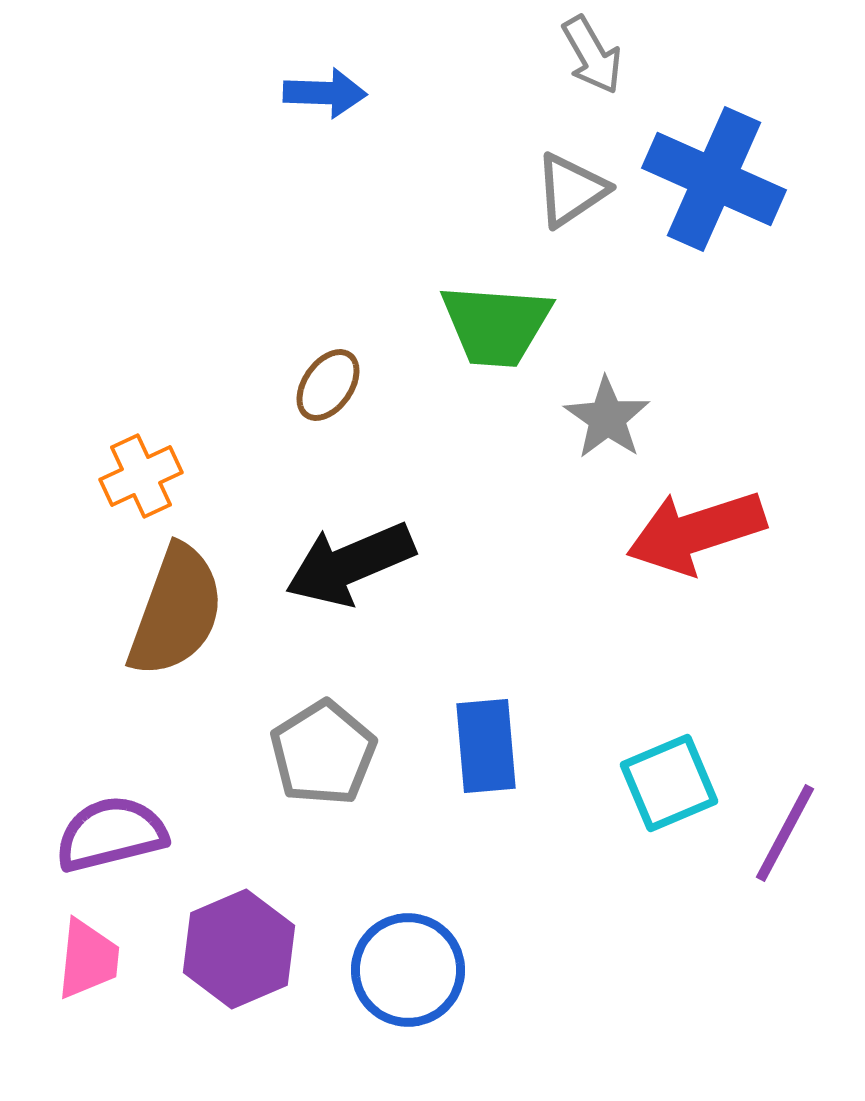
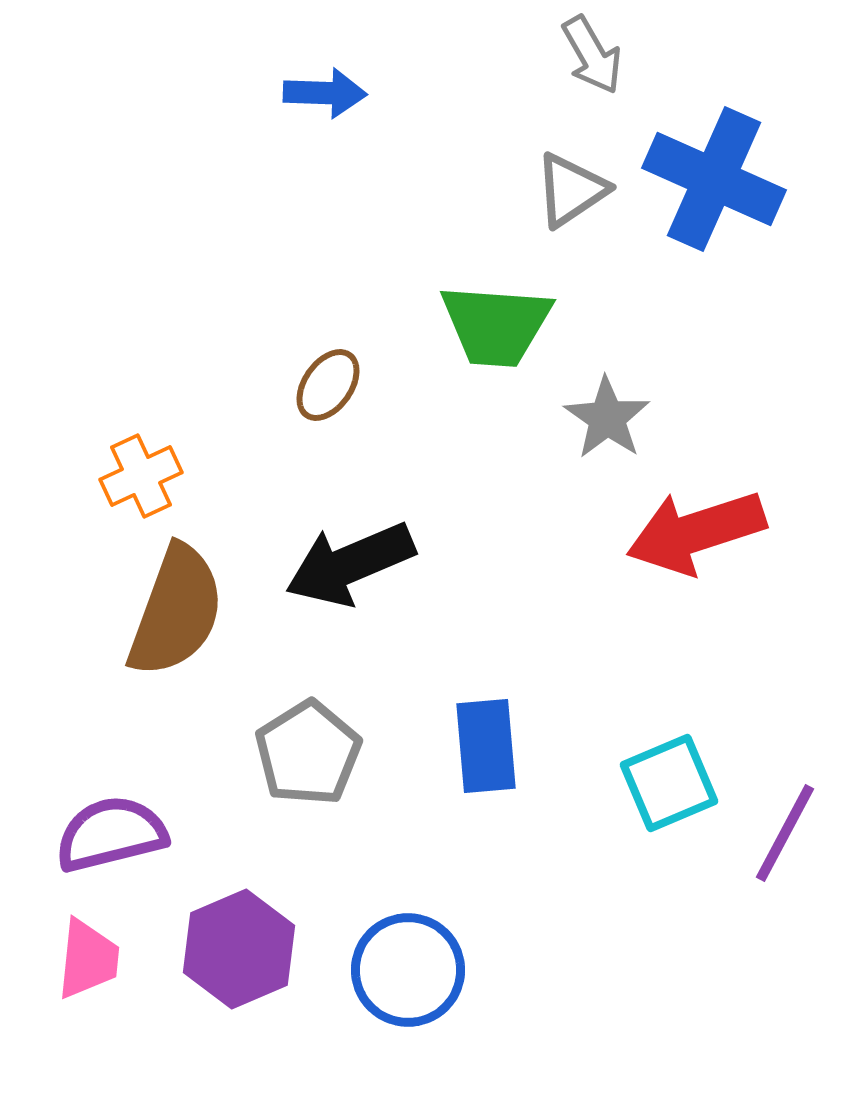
gray pentagon: moved 15 px left
